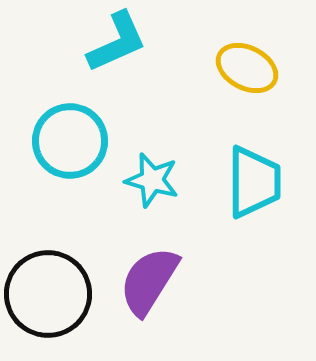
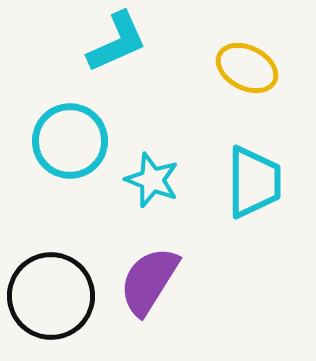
cyan star: rotated 6 degrees clockwise
black circle: moved 3 px right, 2 px down
